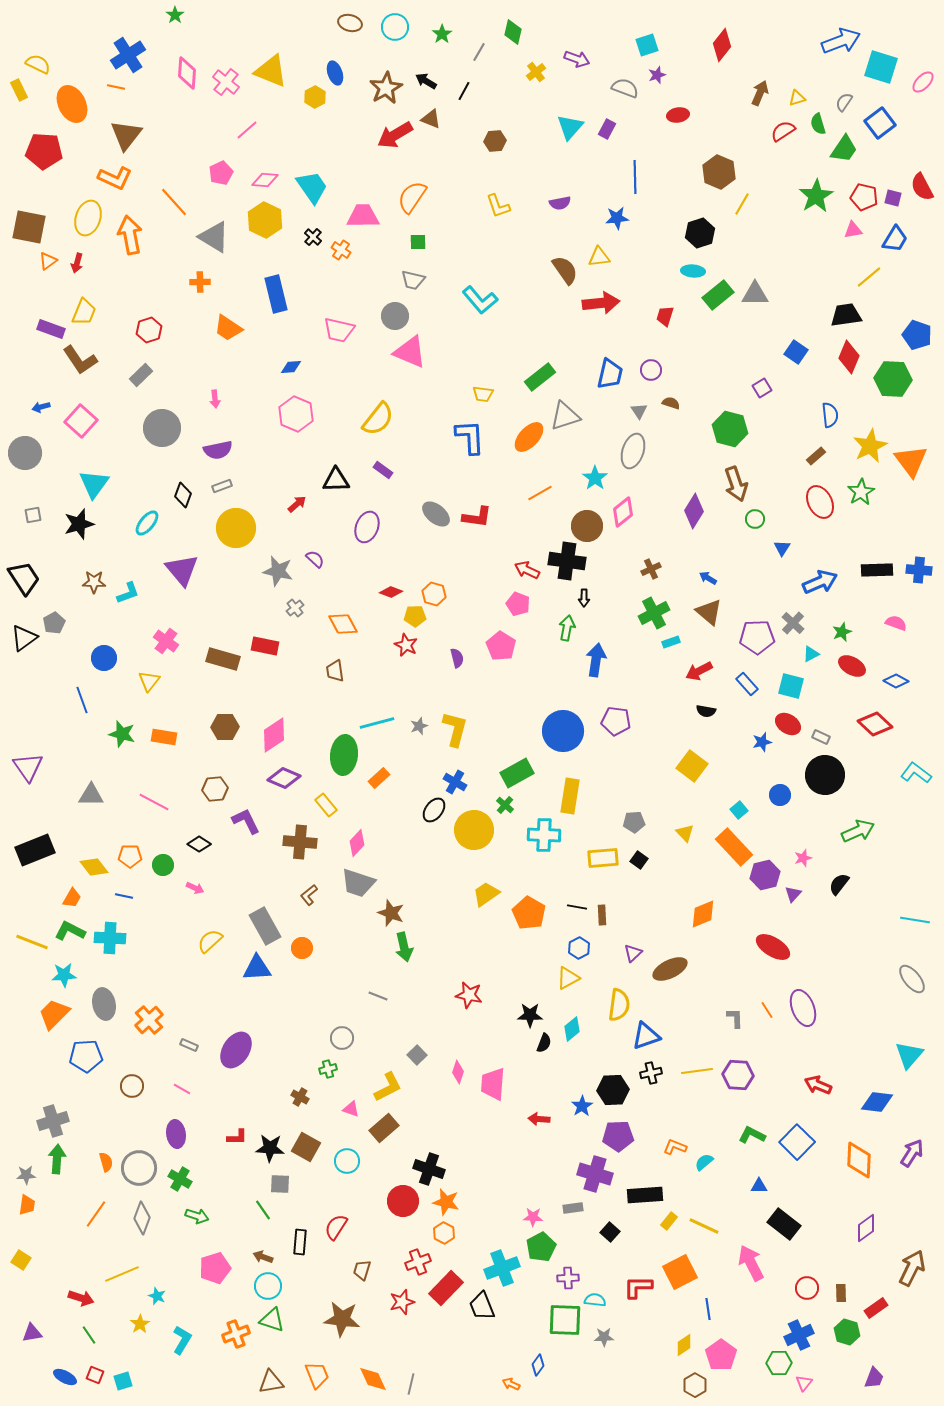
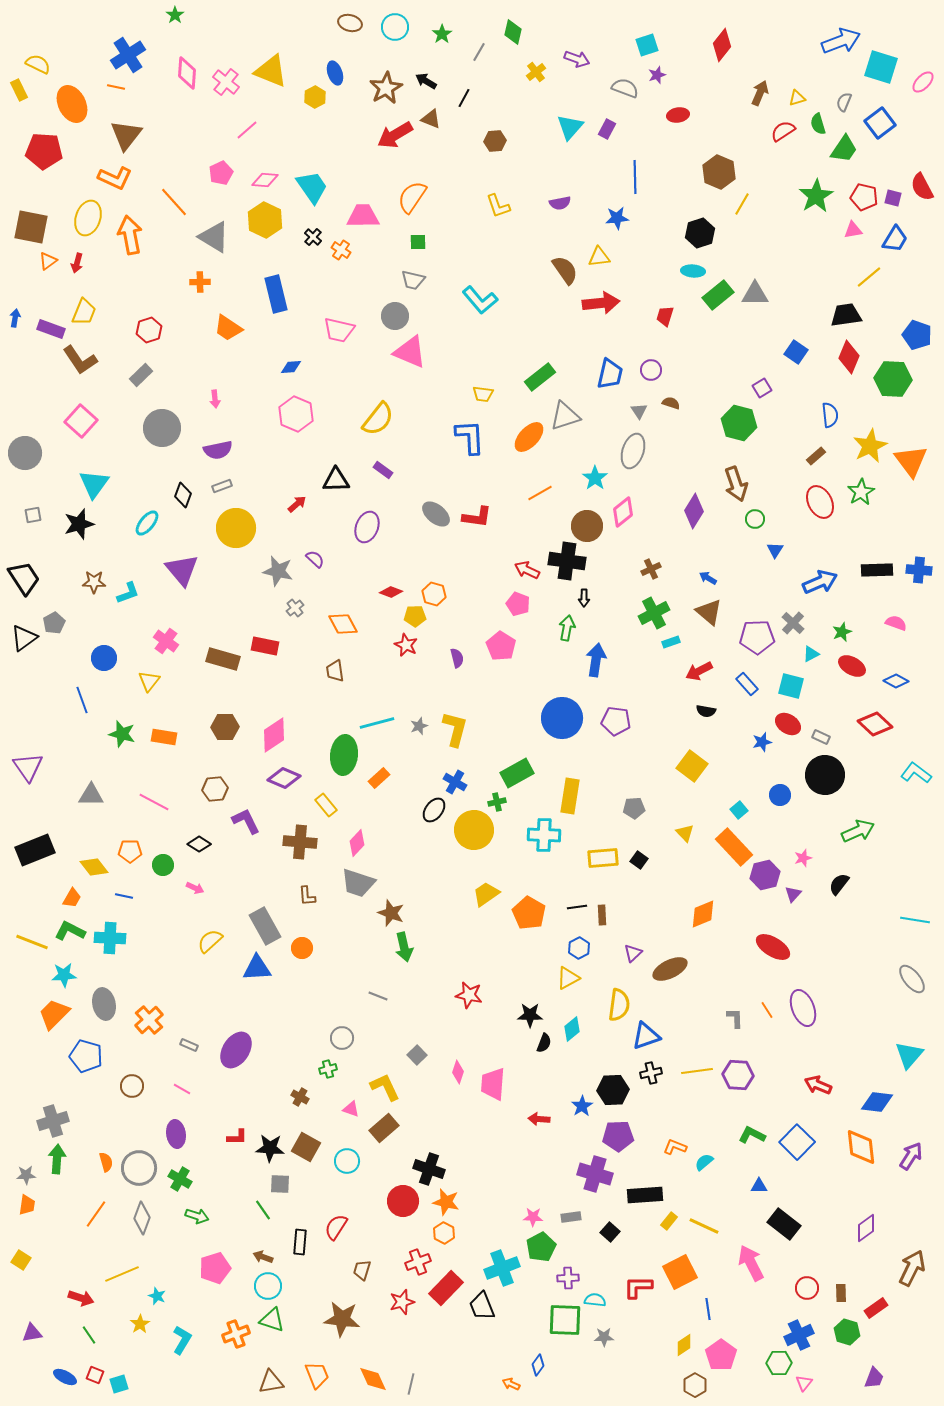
black line at (464, 91): moved 7 px down
gray semicircle at (844, 102): rotated 12 degrees counterclockwise
brown square at (29, 227): moved 2 px right
blue arrow at (41, 407): moved 26 px left, 89 px up; rotated 114 degrees clockwise
green hexagon at (730, 429): moved 9 px right, 6 px up
blue triangle at (782, 548): moved 7 px left, 2 px down
blue circle at (563, 731): moved 1 px left, 13 px up
green cross at (505, 805): moved 8 px left, 3 px up; rotated 36 degrees clockwise
gray pentagon at (634, 822): moved 14 px up
orange pentagon at (130, 856): moved 5 px up
brown L-shape at (309, 895): moved 2 px left, 1 px down; rotated 55 degrees counterclockwise
black line at (577, 907): rotated 18 degrees counterclockwise
blue pentagon at (86, 1056): rotated 20 degrees clockwise
yellow L-shape at (388, 1087): moved 3 px left; rotated 88 degrees counterclockwise
purple arrow at (912, 1153): moved 1 px left, 3 px down
orange diamond at (859, 1160): moved 2 px right, 13 px up; rotated 9 degrees counterclockwise
gray rectangle at (573, 1208): moved 2 px left, 9 px down
cyan square at (123, 1381): moved 4 px left, 3 px down
